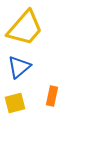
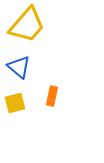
yellow trapezoid: moved 2 px right, 3 px up
blue triangle: rotated 40 degrees counterclockwise
